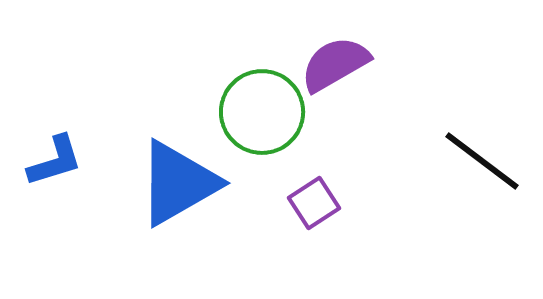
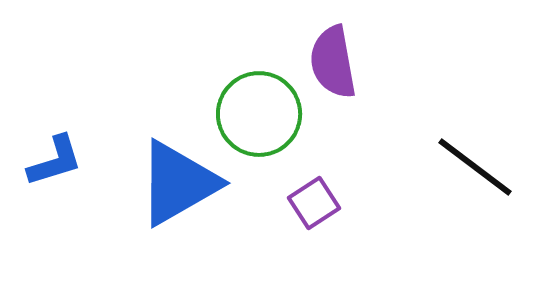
purple semicircle: moved 2 px left, 2 px up; rotated 70 degrees counterclockwise
green circle: moved 3 px left, 2 px down
black line: moved 7 px left, 6 px down
